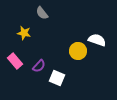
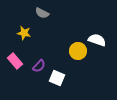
gray semicircle: rotated 24 degrees counterclockwise
